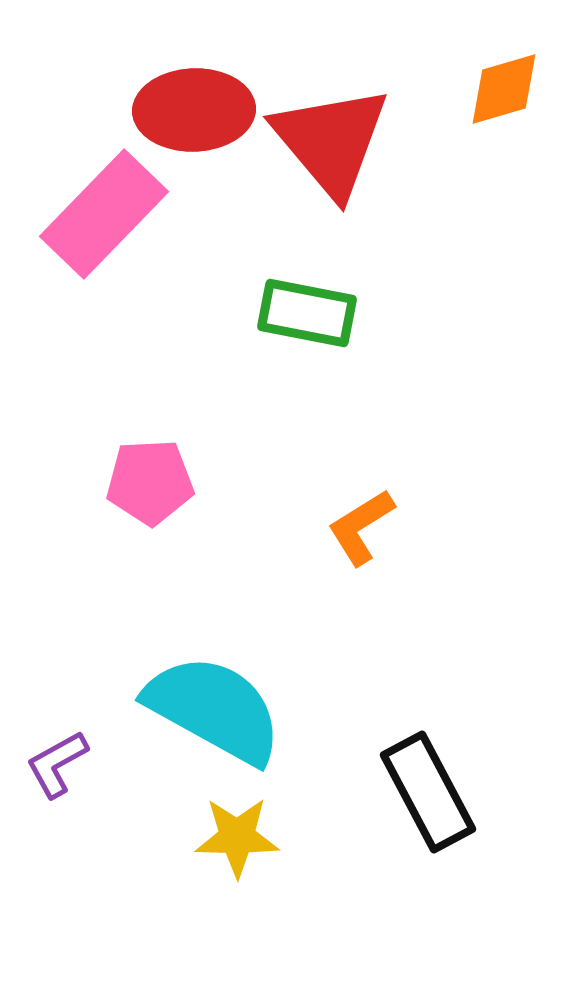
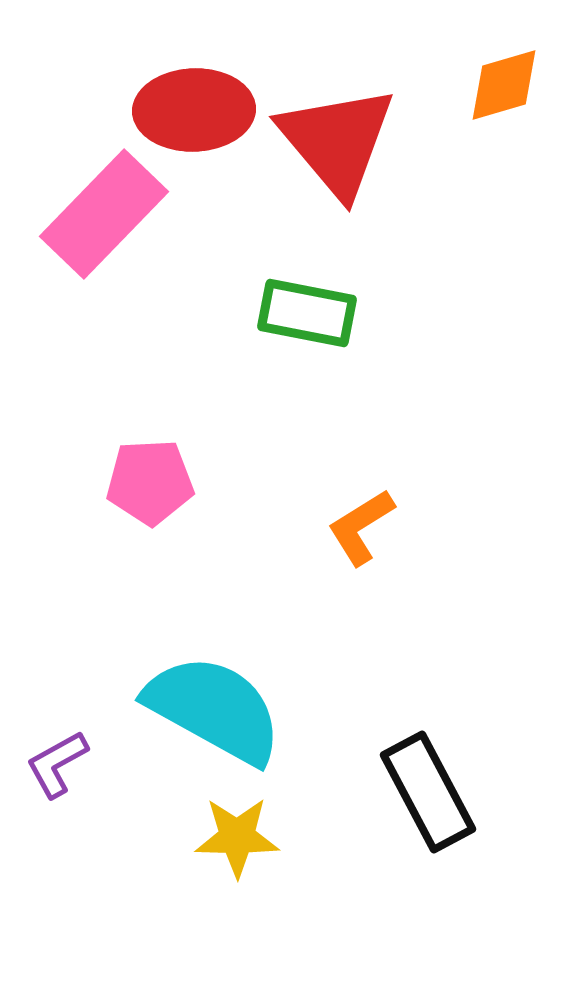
orange diamond: moved 4 px up
red triangle: moved 6 px right
